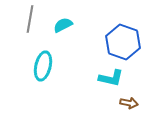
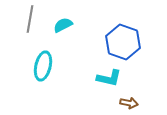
cyan L-shape: moved 2 px left
